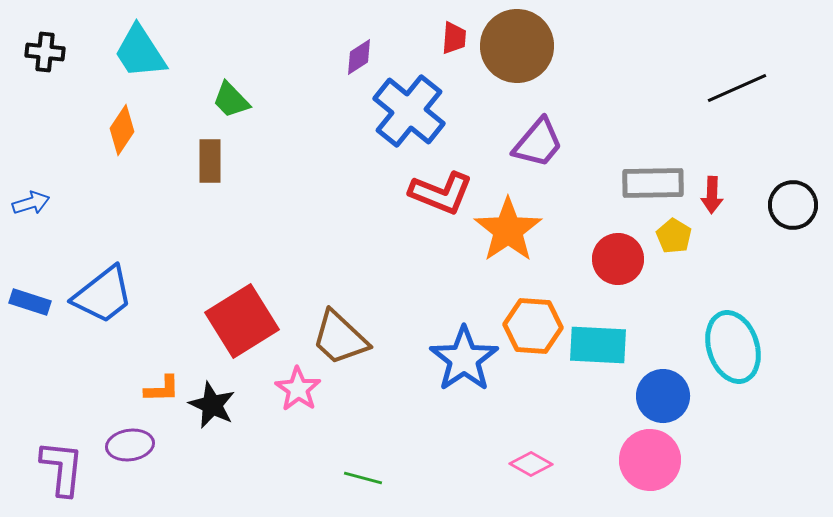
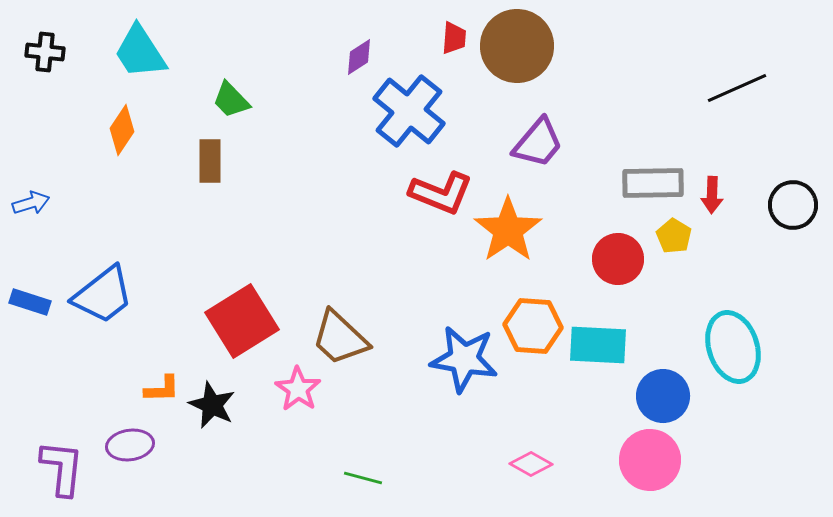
blue star: rotated 28 degrees counterclockwise
